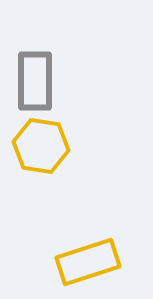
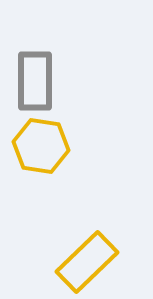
yellow rectangle: moved 1 px left; rotated 26 degrees counterclockwise
